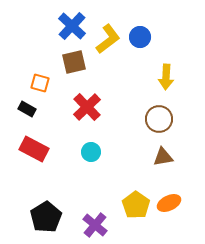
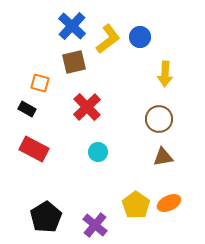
yellow arrow: moved 1 px left, 3 px up
cyan circle: moved 7 px right
